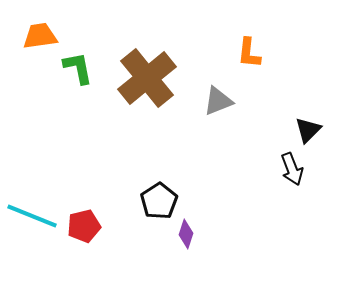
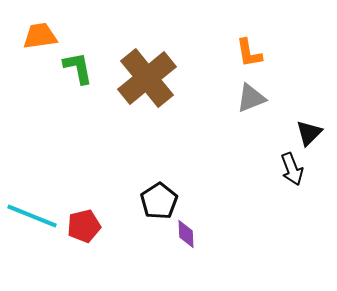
orange L-shape: rotated 16 degrees counterclockwise
gray triangle: moved 33 px right, 3 px up
black triangle: moved 1 px right, 3 px down
purple diamond: rotated 20 degrees counterclockwise
